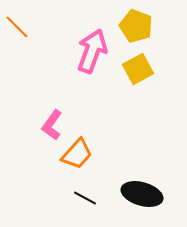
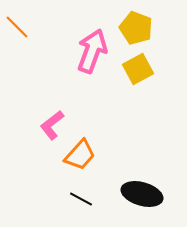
yellow pentagon: moved 2 px down
pink L-shape: rotated 16 degrees clockwise
orange trapezoid: moved 3 px right, 1 px down
black line: moved 4 px left, 1 px down
